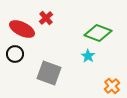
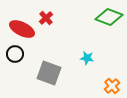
green diamond: moved 11 px right, 16 px up
cyan star: moved 1 px left, 2 px down; rotated 24 degrees counterclockwise
